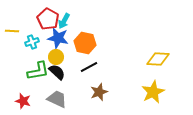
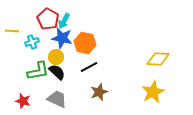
blue star: moved 4 px right
